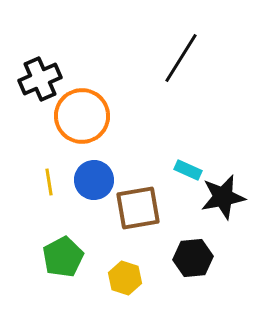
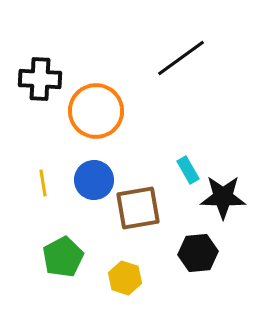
black line: rotated 22 degrees clockwise
black cross: rotated 27 degrees clockwise
orange circle: moved 14 px right, 5 px up
cyan rectangle: rotated 36 degrees clockwise
yellow line: moved 6 px left, 1 px down
black star: rotated 12 degrees clockwise
black hexagon: moved 5 px right, 5 px up
